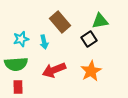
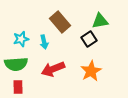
red arrow: moved 1 px left, 1 px up
